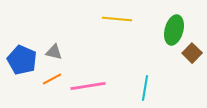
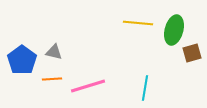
yellow line: moved 21 px right, 4 px down
brown square: rotated 30 degrees clockwise
blue pentagon: rotated 12 degrees clockwise
orange line: rotated 24 degrees clockwise
pink line: rotated 8 degrees counterclockwise
